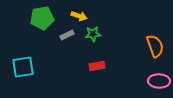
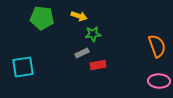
green pentagon: rotated 15 degrees clockwise
gray rectangle: moved 15 px right, 18 px down
orange semicircle: moved 2 px right
red rectangle: moved 1 px right, 1 px up
